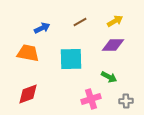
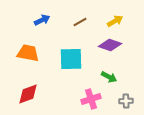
blue arrow: moved 8 px up
purple diamond: moved 3 px left; rotated 20 degrees clockwise
